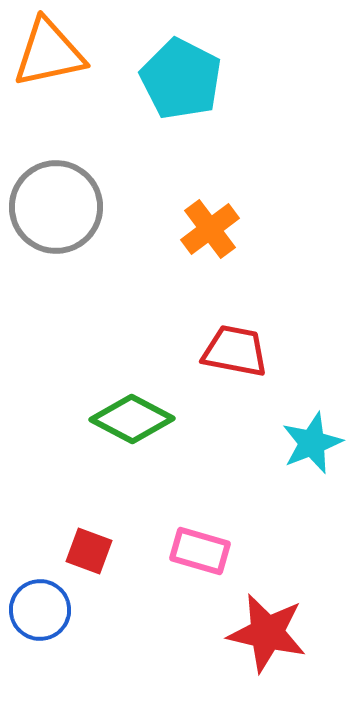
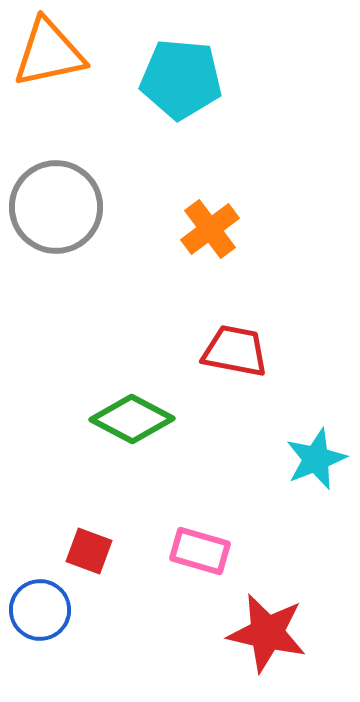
cyan pentagon: rotated 22 degrees counterclockwise
cyan star: moved 4 px right, 16 px down
